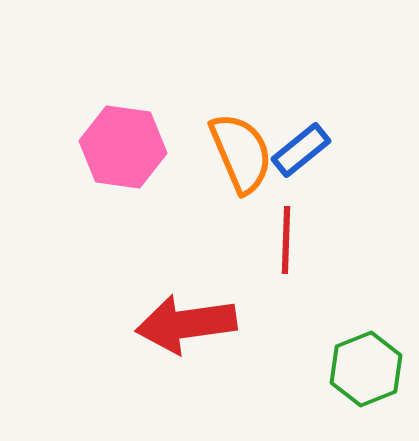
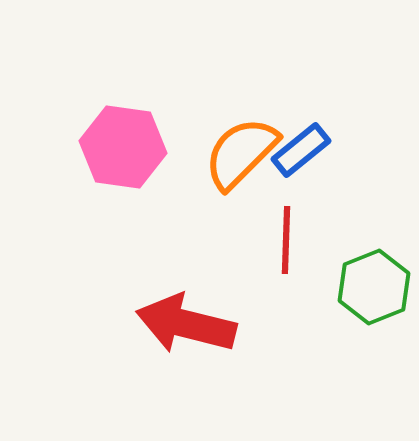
orange semicircle: rotated 112 degrees counterclockwise
red arrow: rotated 22 degrees clockwise
green hexagon: moved 8 px right, 82 px up
